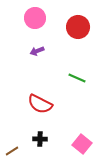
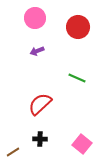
red semicircle: rotated 110 degrees clockwise
brown line: moved 1 px right, 1 px down
